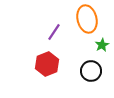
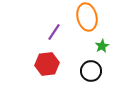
orange ellipse: moved 2 px up
green star: moved 1 px down
red hexagon: rotated 15 degrees clockwise
